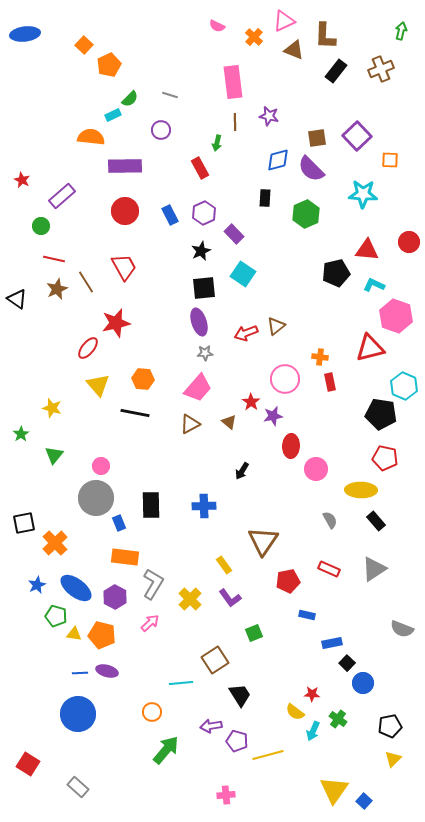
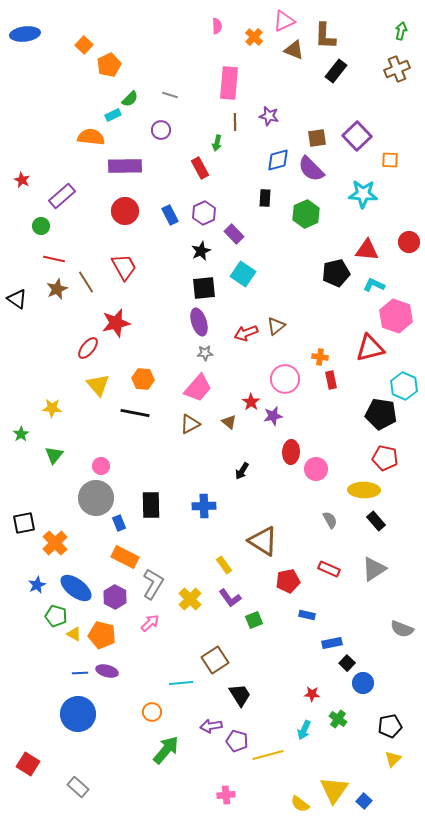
pink semicircle at (217, 26): rotated 119 degrees counterclockwise
brown cross at (381, 69): moved 16 px right
pink rectangle at (233, 82): moved 4 px left, 1 px down; rotated 12 degrees clockwise
red rectangle at (330, 382): moved 1 px right, 2 px up
yellow star at (52, 408): rotated 12 degrees counterclockwise
red ellipse at (291, 446): moved 6 px down
yellow ellipse at (361, 490): moved 3 px right
brown triangle at (263, 541): rotated 32 degrees counterclockwise
orange rectangle at (125, 557): rotated 20 degrees clockwise
green square at (254, 633): moved 13 px up
yellow triangle at (74, 634): rotated 21 degrees clockwise
yellow semicircle at (295, 712): moved 5 px right, 92 px down
cyan arrow at (313, 731): moved 9 px left, 1 px up
